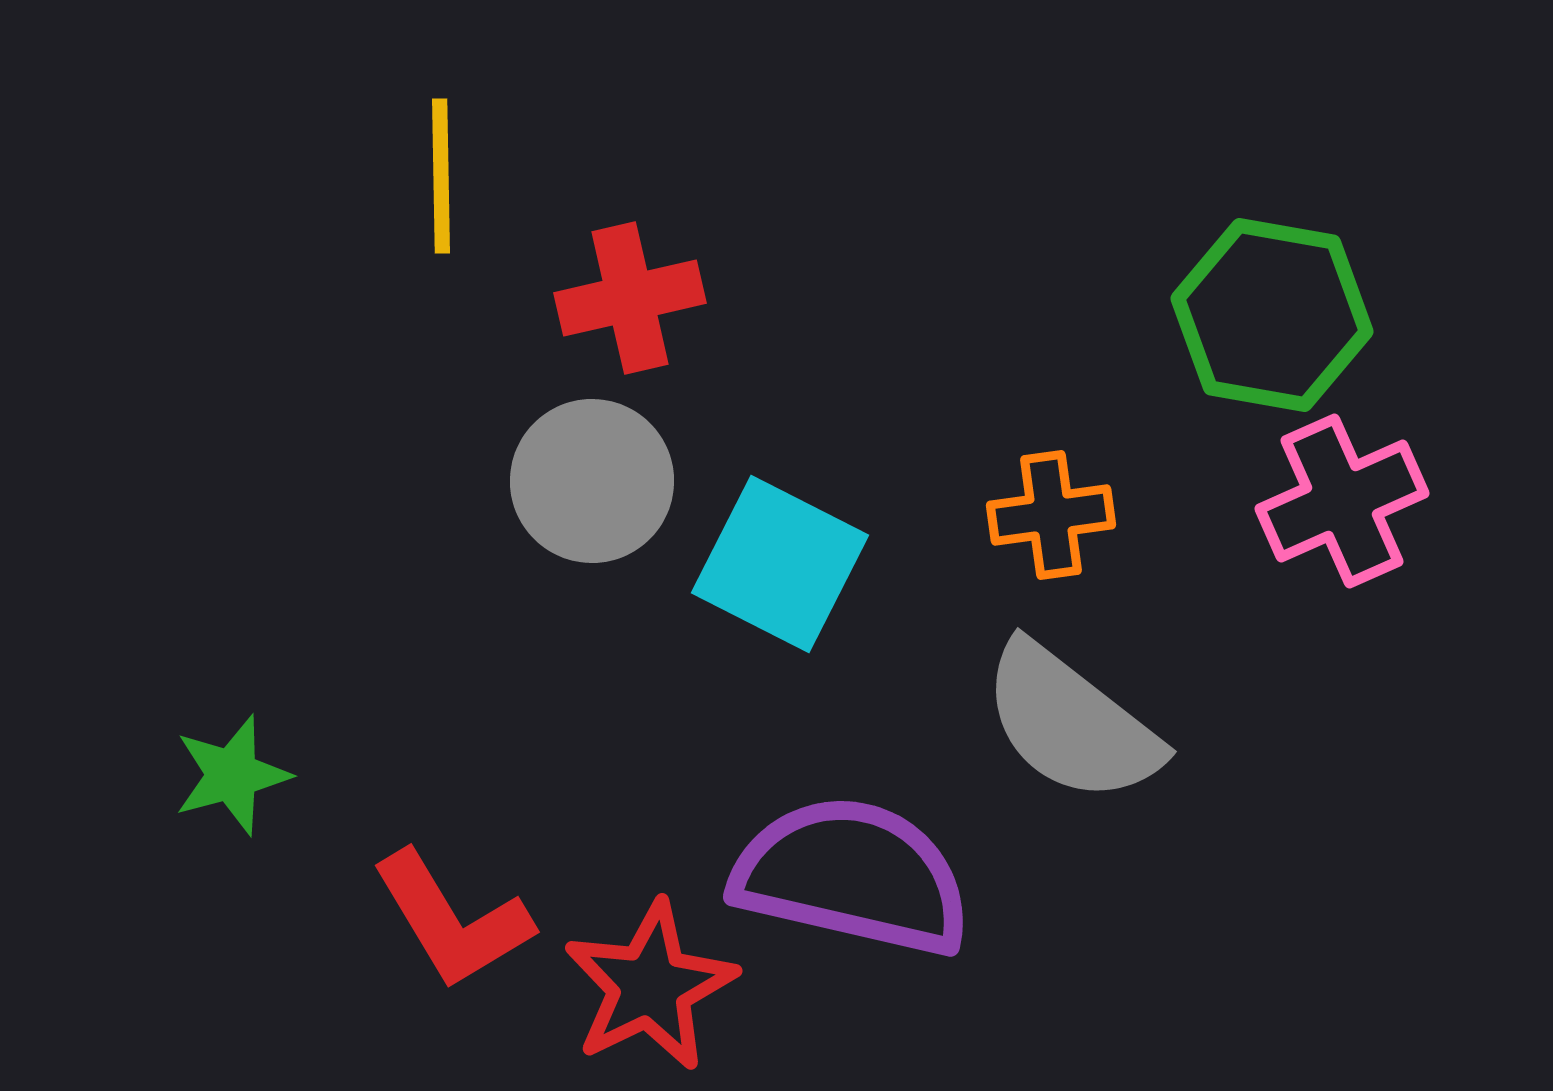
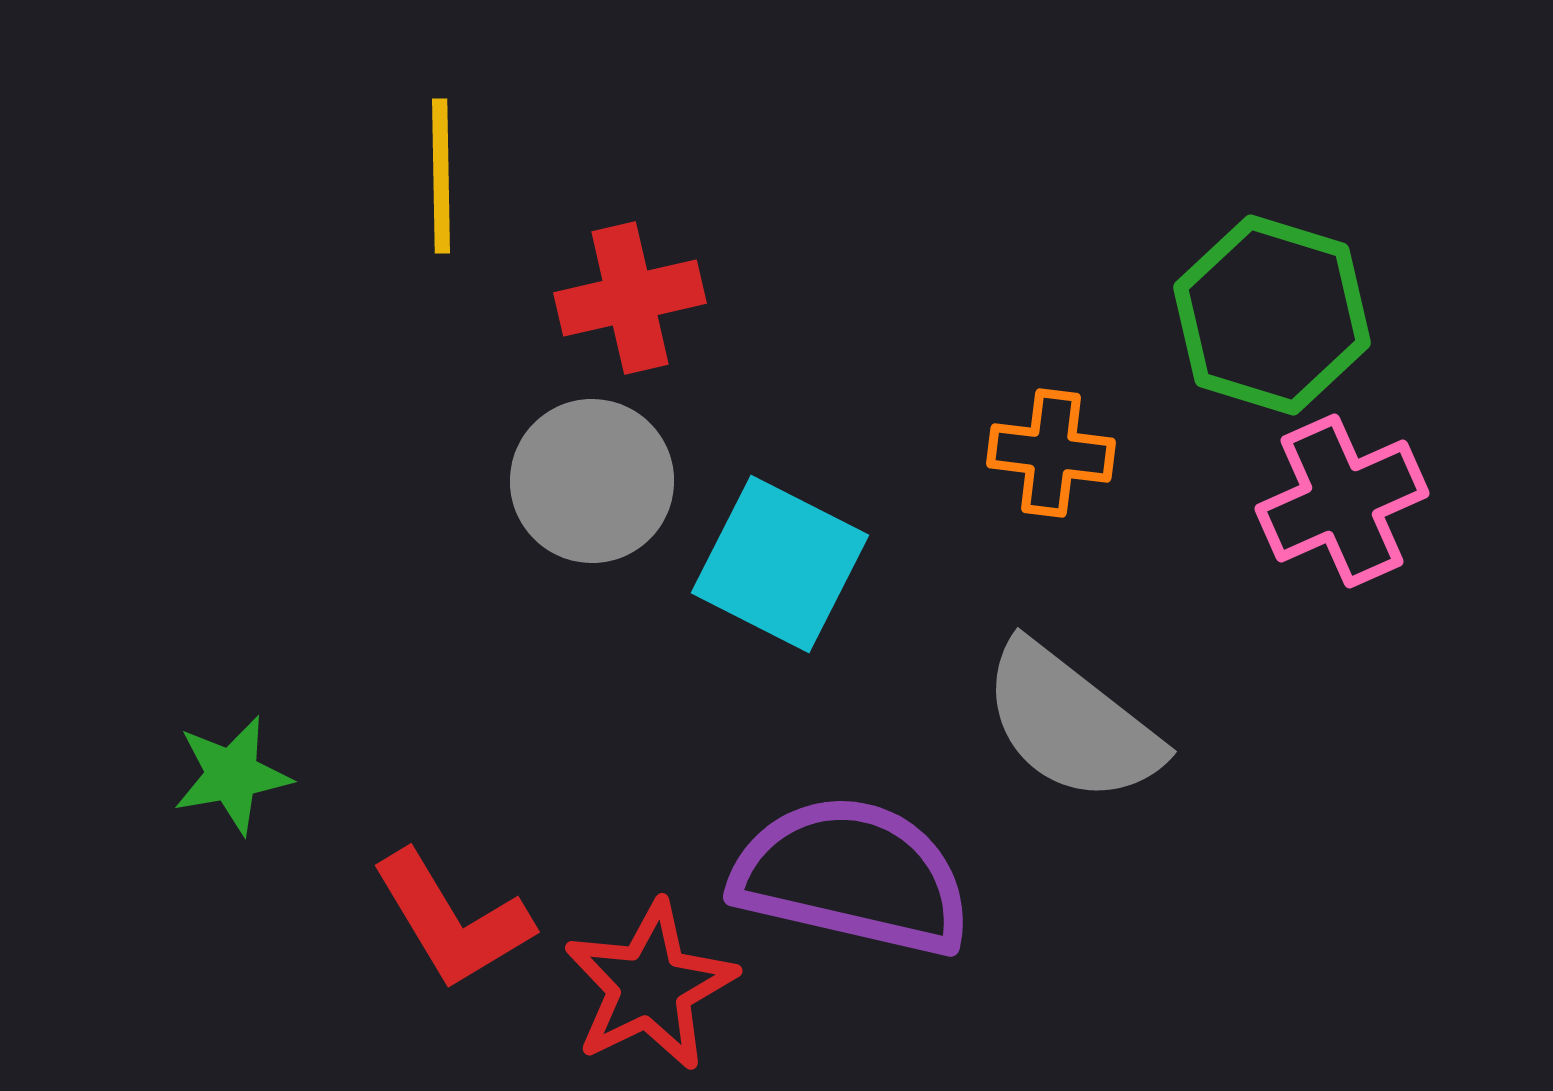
green hexagon: rotated 7 degrees clockwise
orange cross: moved 62 px up; rotated 15 degrees clockwise
green star: rotated 5 degrees clockwise
